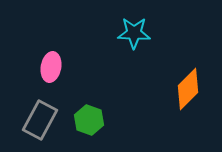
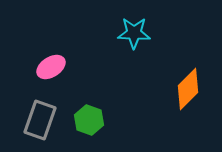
pink ellipse: rotated 48 degrees clockwise
gray rectangle: rotated 9 degrees counterclockwise
